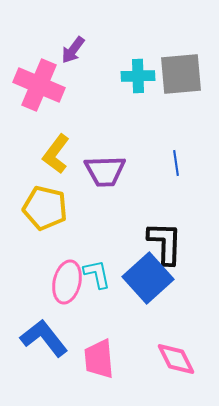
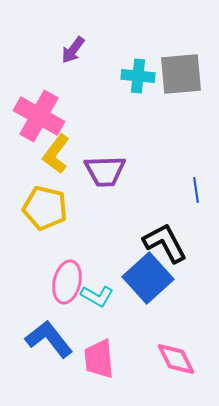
cyan cross: rotated 8 degrees clockwise
pink cross: moved 31 px down; rotated 6 degrees clockwise
blue line: moved 20 px right, 27 px down
black L-shape: rotated 30 degrees counterclockwise
cyan L-shape: moved 22 px down; rotated 132 degrees clockwise
blue L-shape: moved 5 px right, 1 px down
